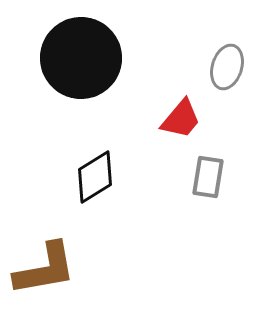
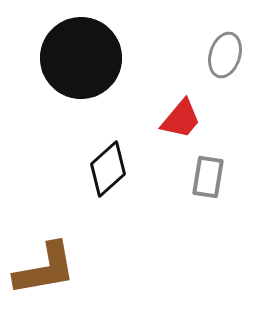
gray ellipse: moved 2 px left, 12 px up
black diamond: moved 13 px right, 8 px up; rotated 10 degrees counterclockwise
